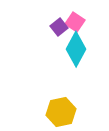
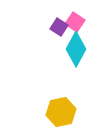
purple square: rotated 18 degrees counterclockwise
